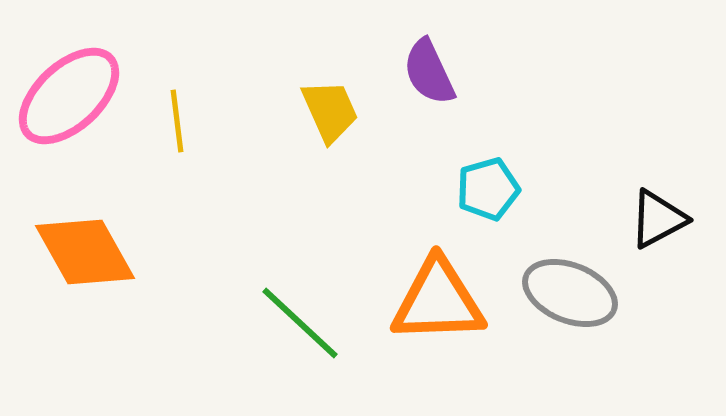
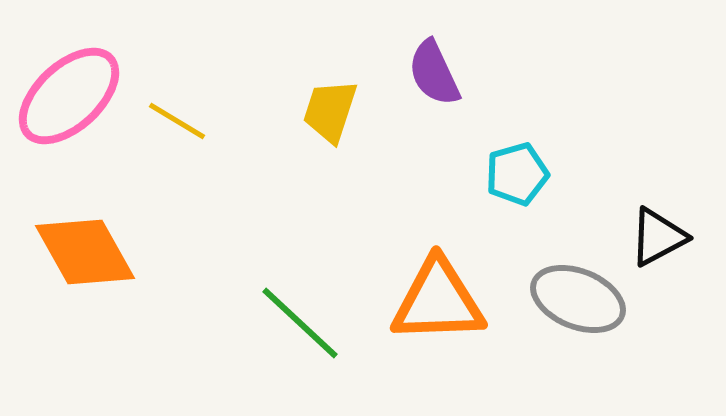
purple semicircle: moved 5 px right, 1 px down
yellow trapezoid: rotated 138 degrees counterclockwise
yellow line: rotated 52 degrees counterclockwise
cyan pentagon: moved 29 px right, 15 px up
black triangle: moved 18 px down
gray ellipse: moved 8 px right, 6 px down
